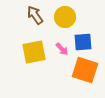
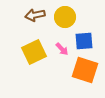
brown arrow: rotated 66 degrees counterclockwise
blue square: moved 1 px right, 1 px up
yellow square: rotated 15 degrees counterclockwise
